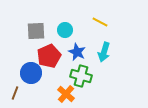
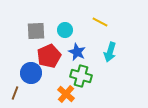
cyan arrow: moved 6 px right
